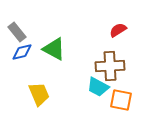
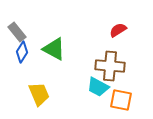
blue diamond: rotated 45 degrees counterclockwise
brown cross: rotated 8 degrees clockwise
